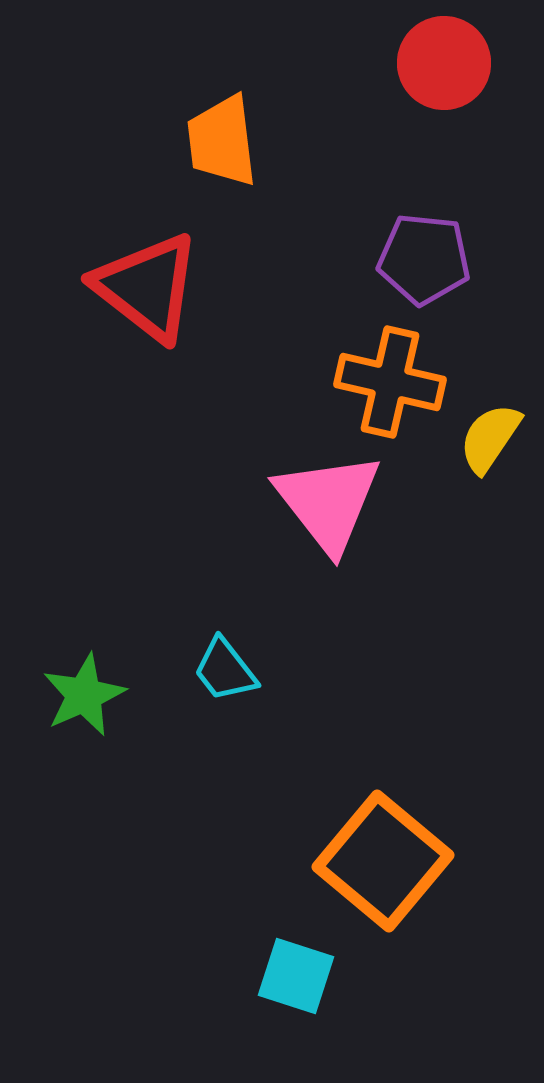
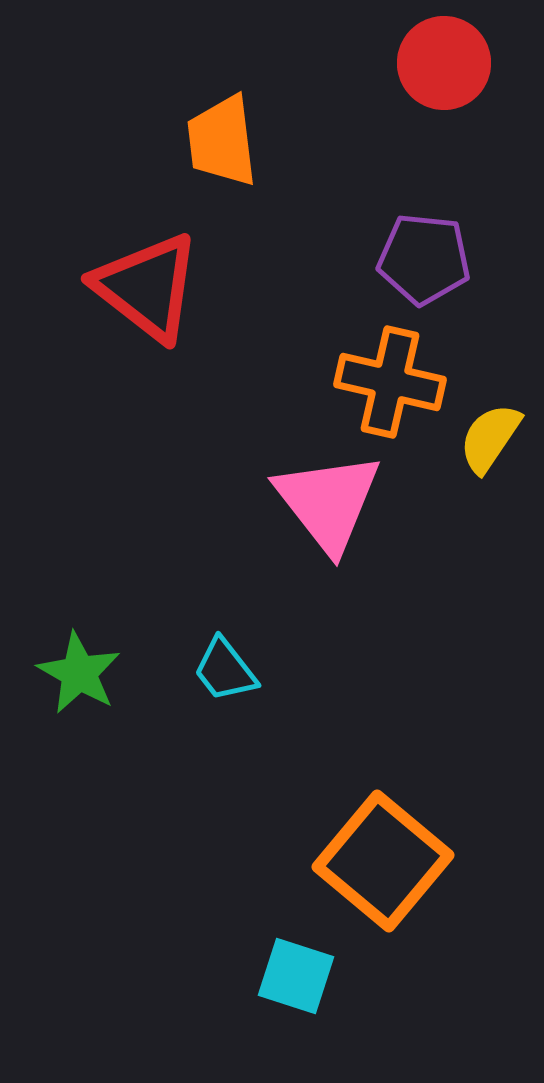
green star: moved 5 px left, 22 px up; rotated 18 degrees counterclockwise
